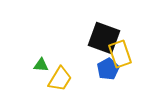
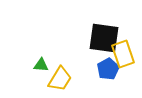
black square: rotated 12 degrees counterclockwise
yellow rectangle: moved 3 px right
